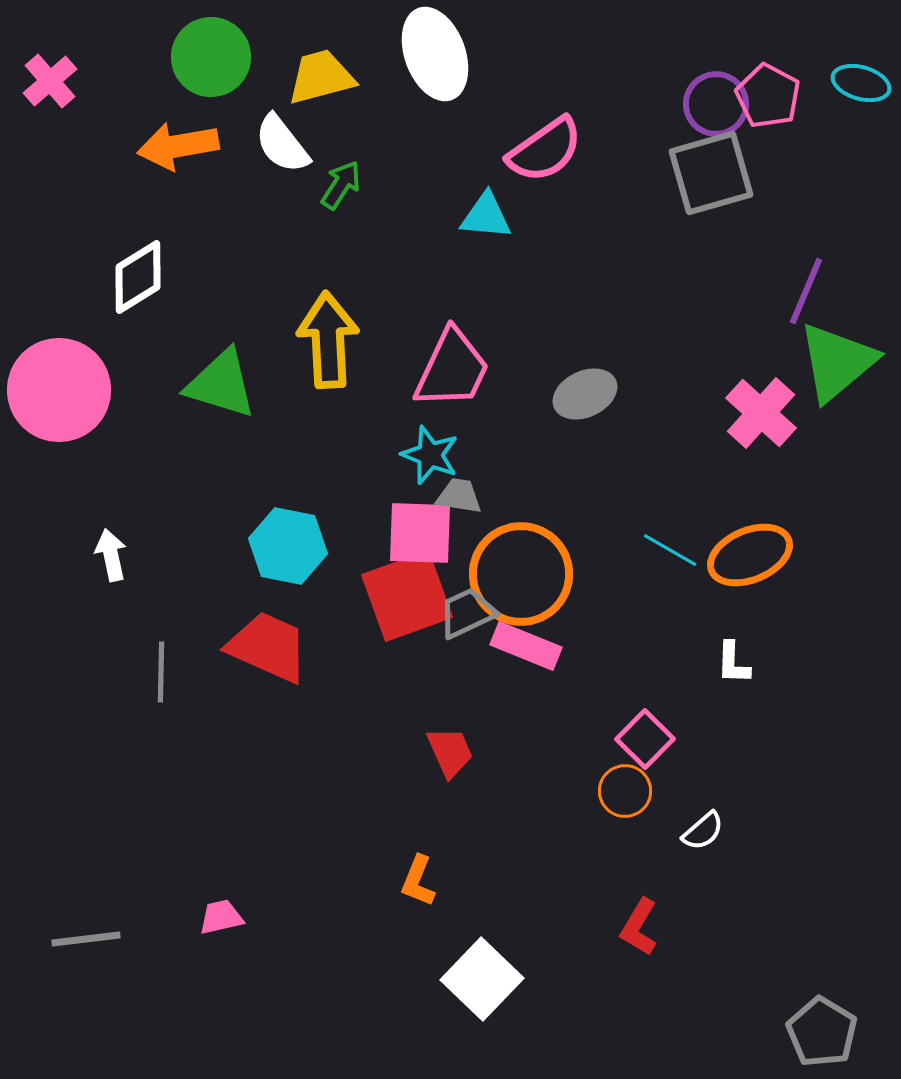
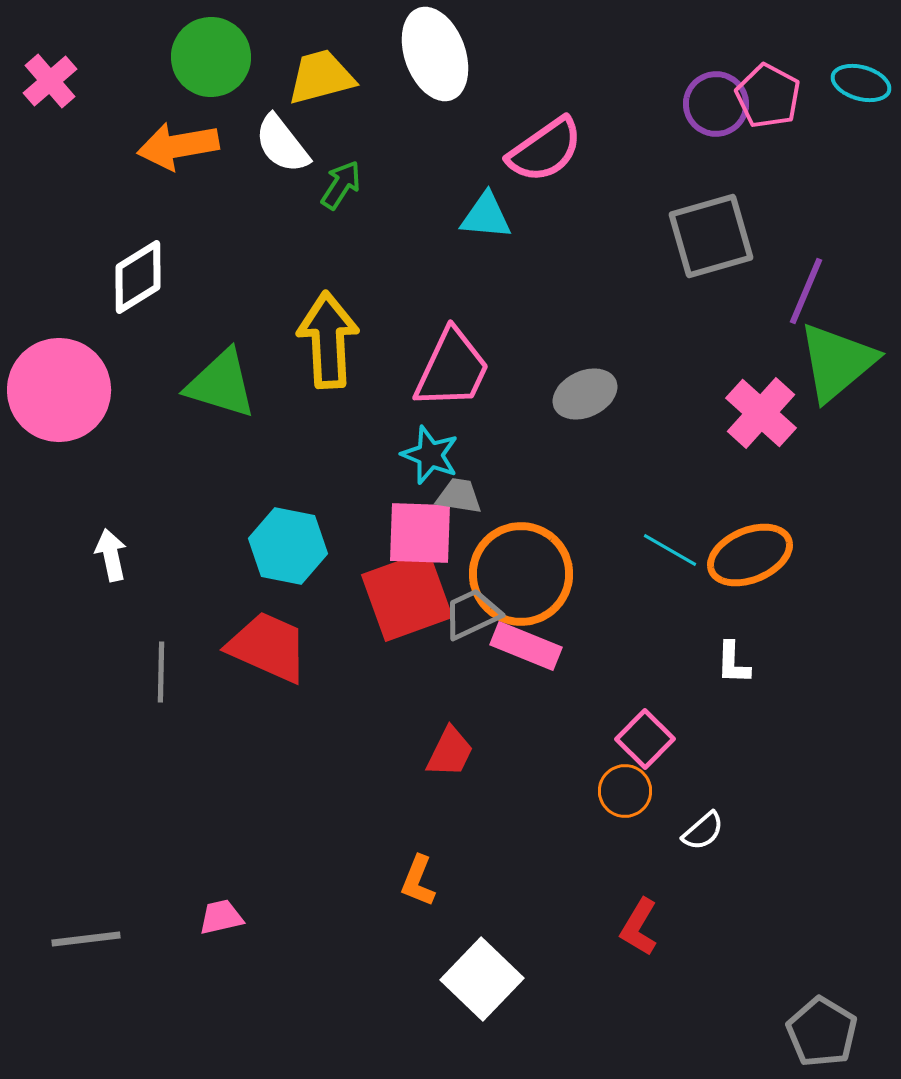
gray square at (711, 173): moved 63 px down
gray trapezoid at (467, 613): moved 5 px right, 1 px down
red trapezoid at (450, 752): rotated 50 degrees clockwise
